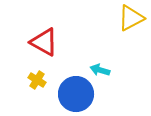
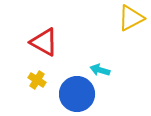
blue circle: moved 1 px right
